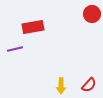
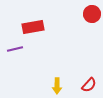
yellow arrow: moved 4 px left
